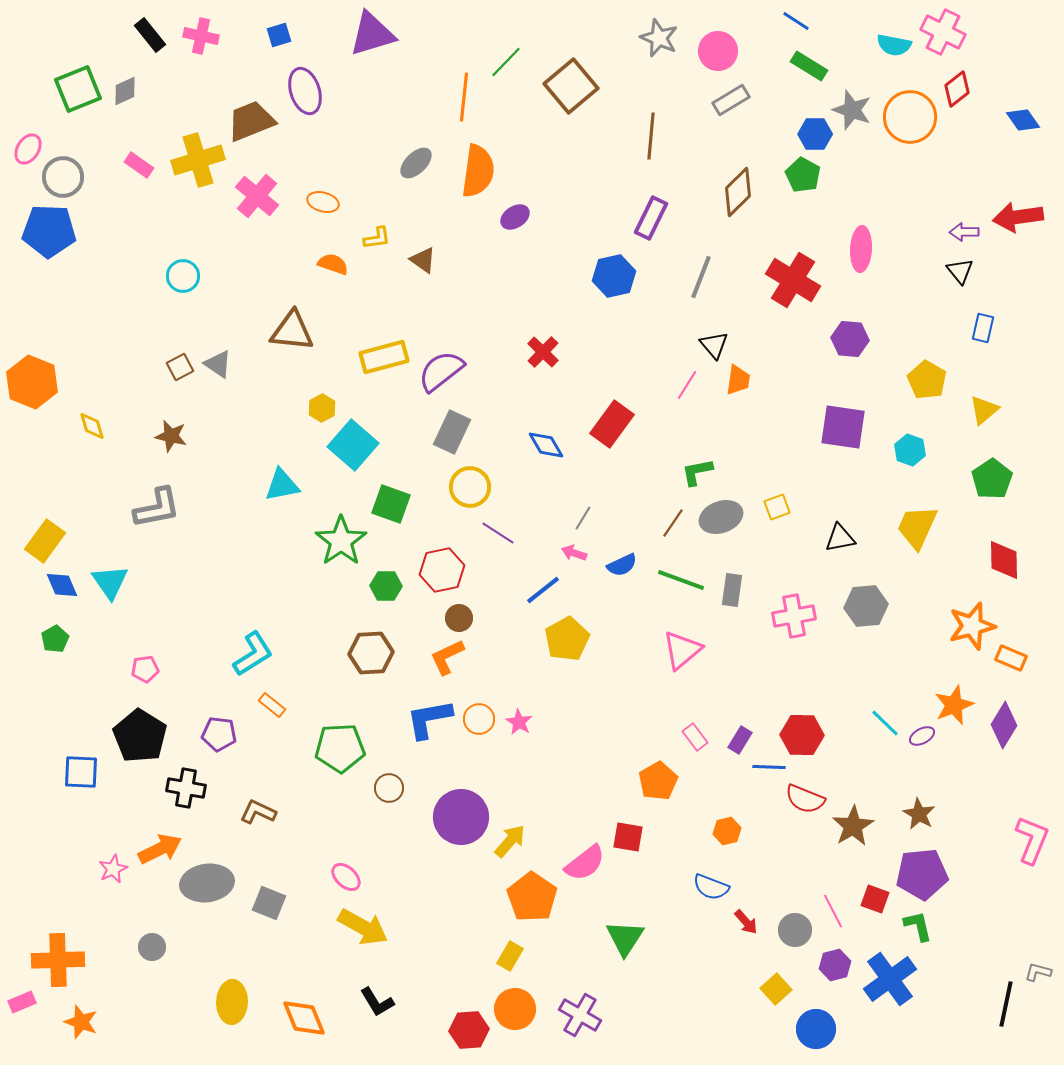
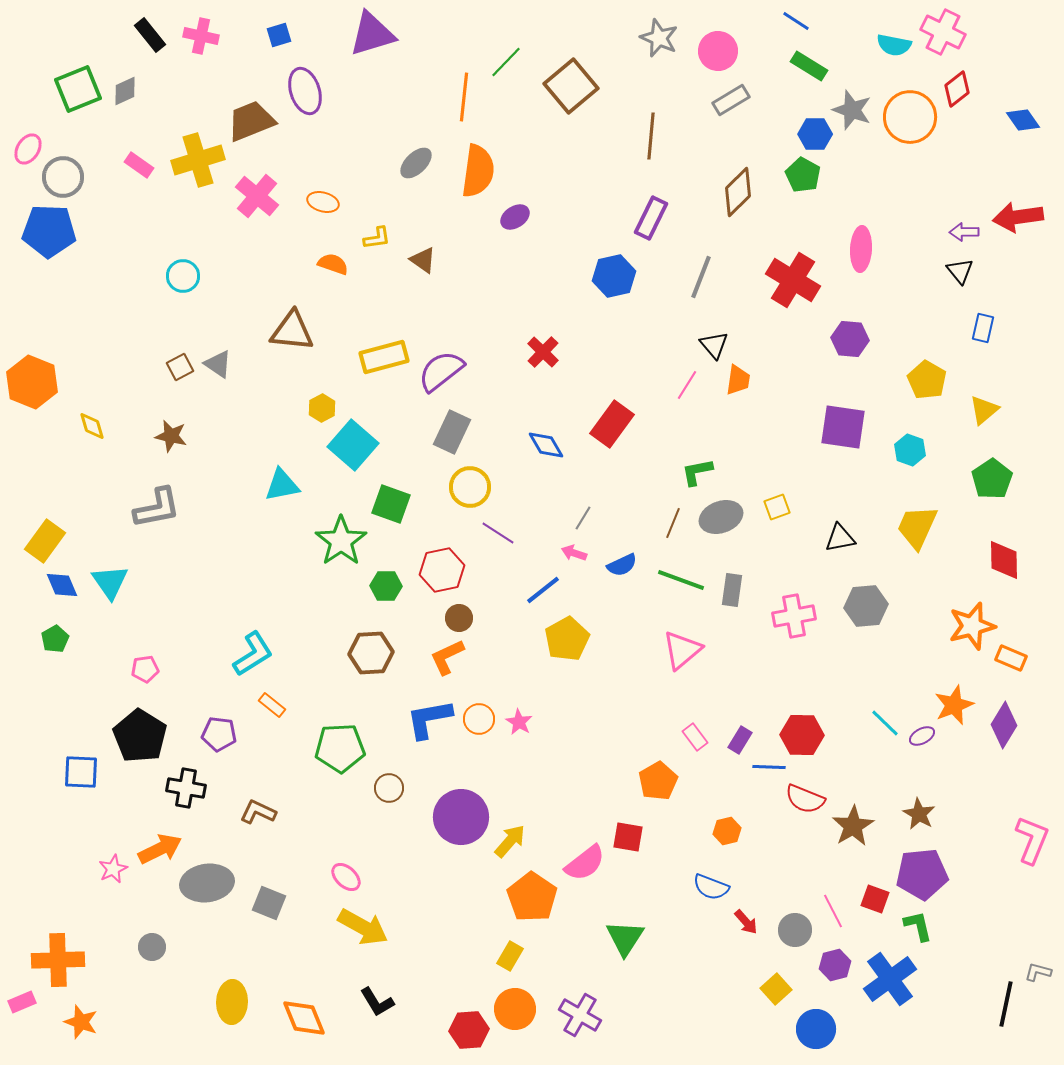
brown line at (673, 523): rotated 12 degrees counterclockwise
